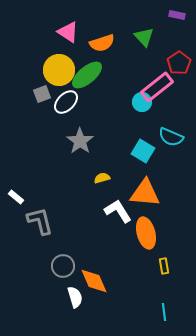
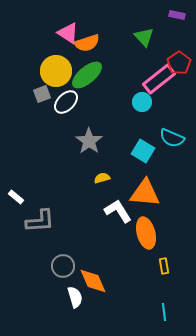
pink triangle: moved 1 px down
orange semicircle: moved 15 px left
yellow circle: moved 3 px left, 1 px down
pink rectangle: moved 2 px right, 8 px up
cyan semicircle: moved 1 px right, 1 px down
gray star: moved 9 px right
gray L-shape: rotated 100 degrees clockwise
orange diamond: moved 1 px left
